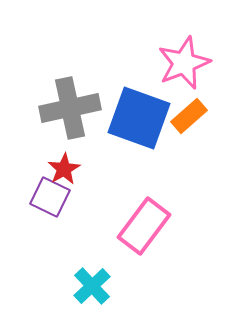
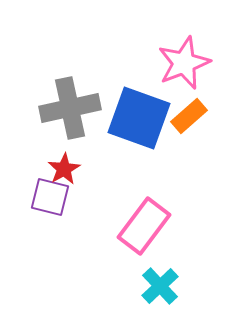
purple square: rotated 12 degrees counterclockwise
cyan cross: moved 68 px right
